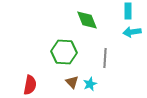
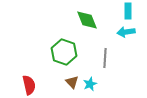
cyan arrow: moved 6 px left
green hexagon: rotated 15 degrees clockwise
red semicircle: moved 1 px left; rotated 24 degrees counterclockwise
